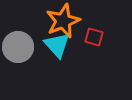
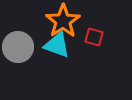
orange star: rotated 12 degrees counterclockwise
cyan triangle: rotated 28 degrees counterclockwise
